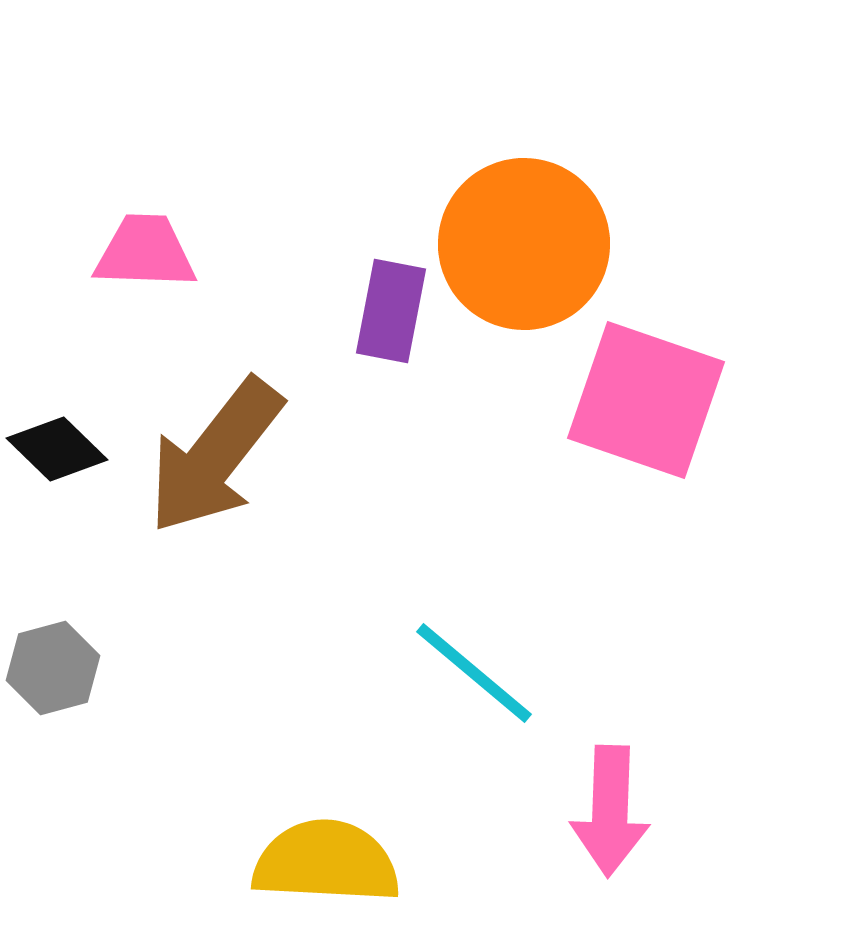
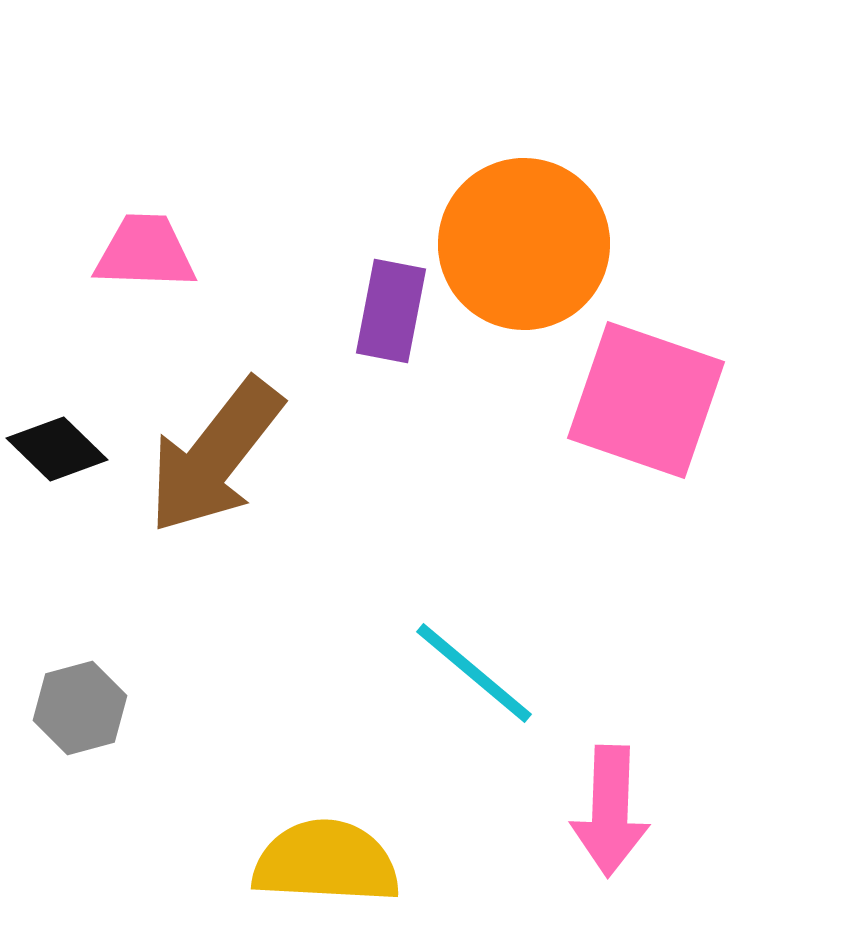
gray hexagon: moved 27 px right, 40 px down
